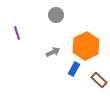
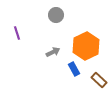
blue rectangle: rotated 56 degrees counterclockwise
